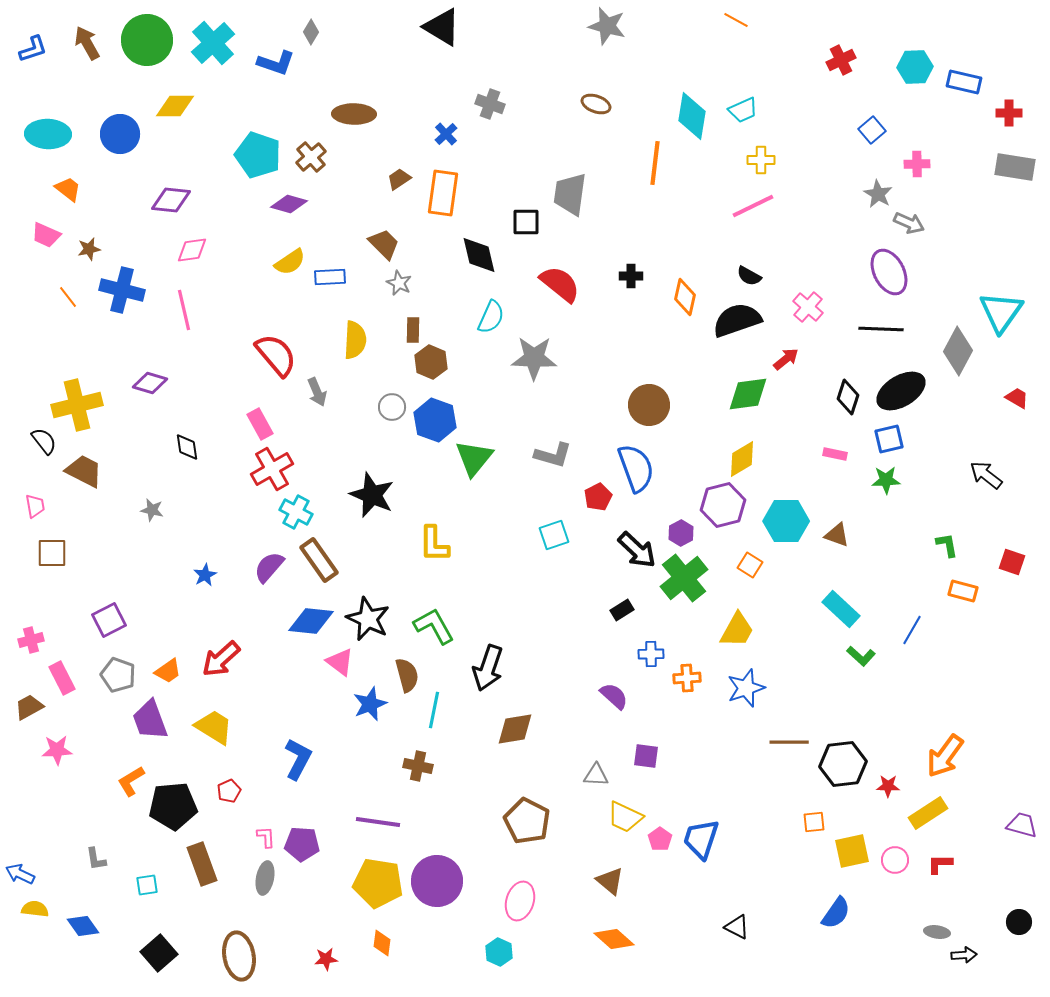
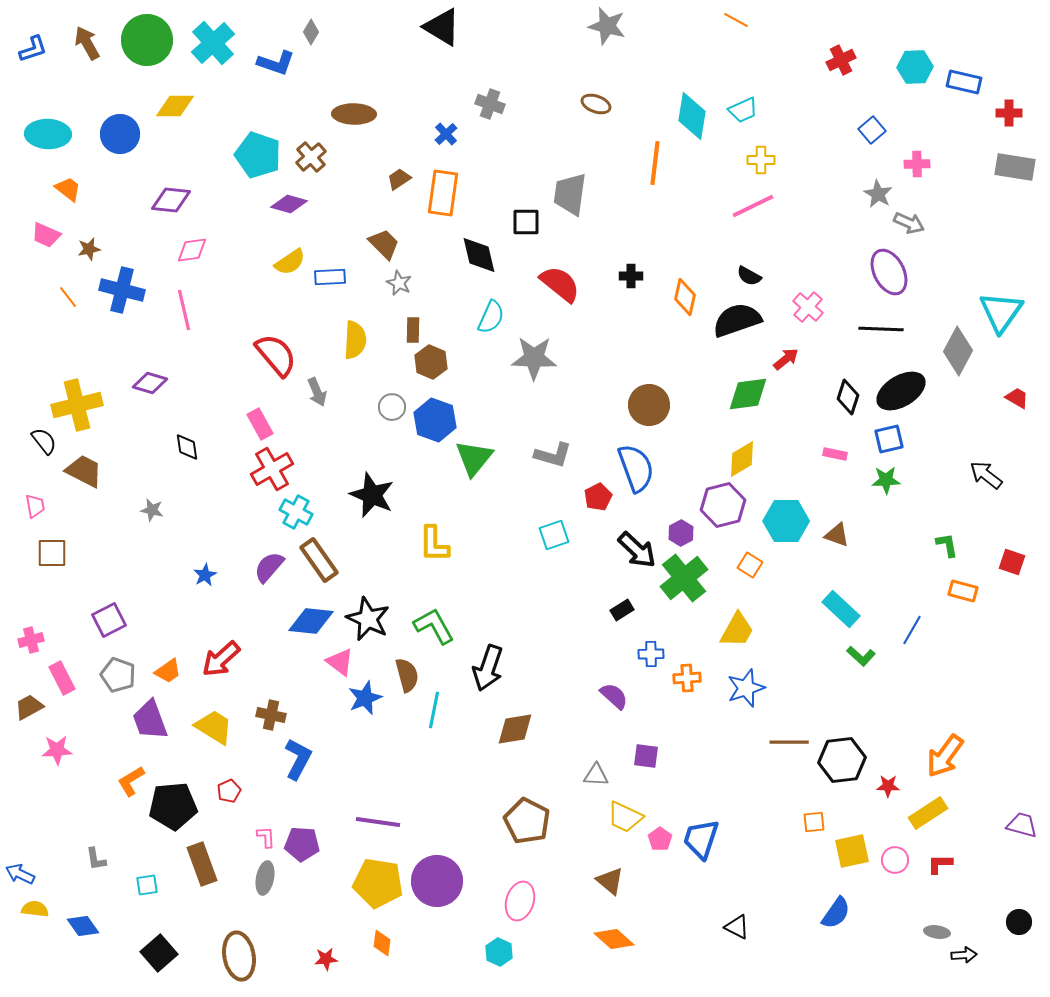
blue star at (370, 704): moved 5 px left, 6 px up
black hexagon at (843, 764): moved 1 px left, 4 px up
brown cross at (418, 766): moved 147 px left, 51 px up
